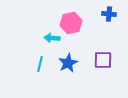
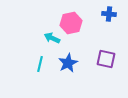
cyan arrow: rotated 21 degrees clockwise
purple square: moved 3 px right, 1 px up; rotated 12 degrees clockwise
